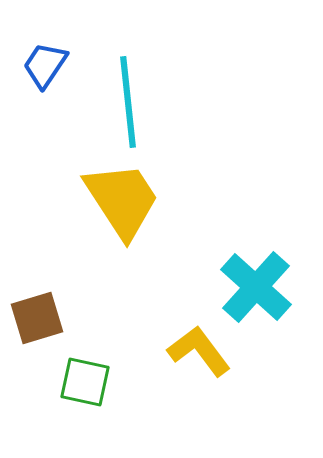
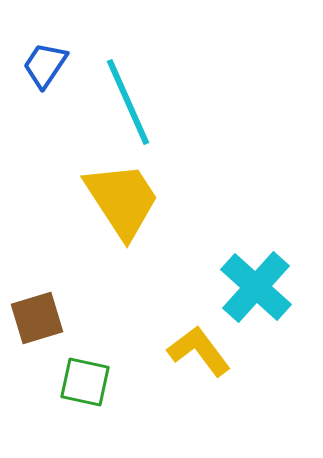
cyan line: rotated 18 degrees counterclockwise
